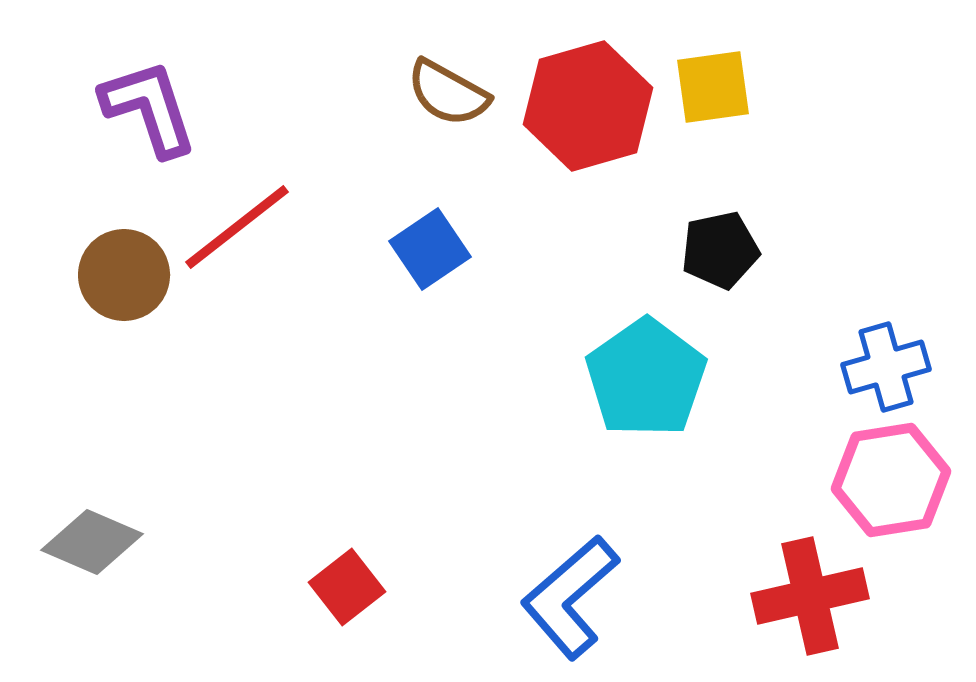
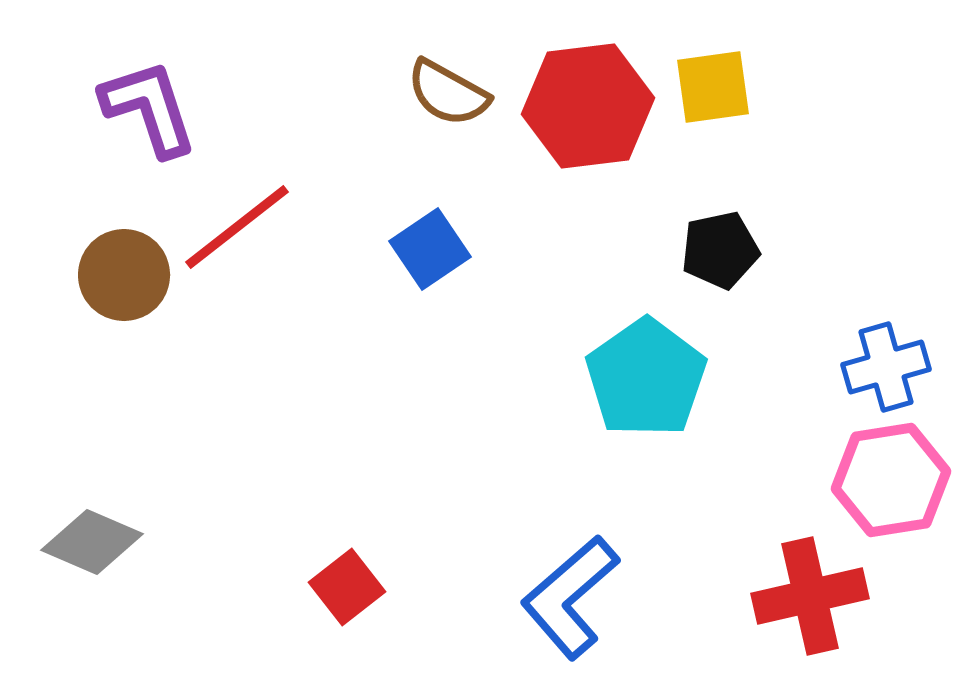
red hexagon: rotated 9 degrees clockwise
